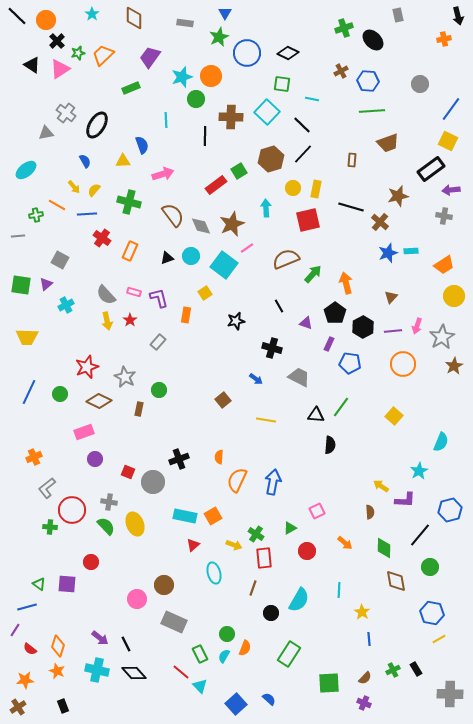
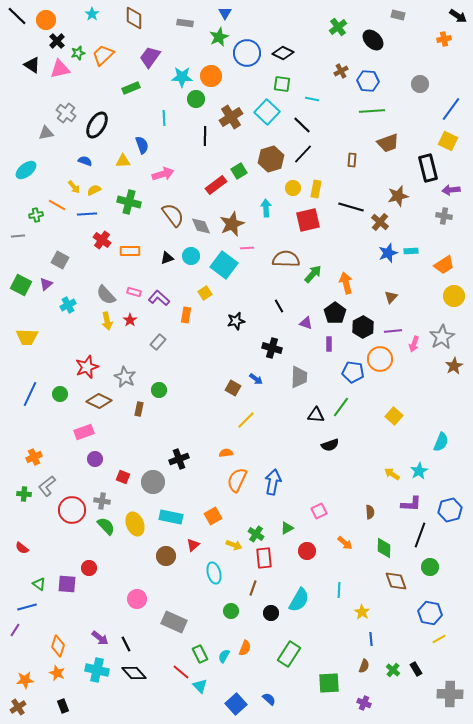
gray rectangle at (398, 15): rotated 64 degrees counterclockwise
black arrow at (458, 16): rotated 42 degrees counterclockwise
green cross at (344, 28): moved 6 px left, 1 px up; rotated 18 degrees counterclockwise
black diamond at (288, 53): moved 5 px left
pink triangle at (60, 69): rotated 20 degrees clockwise
cyan star at (182, 77): rotated 20 degrees clockwise
brown cross at (231, 117): rotated 35 degrees counterclockwise
cyan line at (166, 120): moved 2 px left, 2 px up
blue semicircle at (85, 161): rotated 40 degrees counterclockwise
black rectangle at (431, 169): moved 3 px left, 1 px up; rotated 68 degrees counterclockwise
yellow semicircle at (94, 190): rotated 24 degrees clockwise
red cross at (102, 238): moved 2 px down
pink line at (247, 248): rotated 32 degrees clockwise
orange rectangle at (130, 251): rotated 66 degrees clockwise
brown semicircle at (286, 259): rotated 24 degrees clockwise
green square at (21, 285): rotated 20 degrees clockwise
purple L-shape at (159, 298): rotated 35 degrees counterclockwise
cyan cross at (66, 305): moved 2 px right
pink arrow at (417, 326): moved 3 px left, 18 px down
purple rectangle at (329, 344): rotated 24 degrees counterclockwise
blue pentagon at (350, 363): moved 3 px right, 9 px down
orange circle at (403, 364): moved 23 px left, 5 px up
gray trapezoid at (299, 377): rotated 65 degrees clockwise
blue line at (29, 392): moved 1 px right, 2 px down
brown square at (223, 400): moved 10 px right, 12 px up; rotated 21 degrees counterclockwise
yellow line at (266, 420): moved 20 px left; rotated 54 degrees counterclockwise
black semicircle at (330, 445): rotated 66 degrees clockwise
orange semicircle at (219, 457): moved 7 px right, 4 px up; rotated 80 degrees clockwise
red square at (128, 472): moved 5 px left, 5 px down
yellow arrow at (381, 486): moved 11 px right, 12 px up
gray L-shape at (47, 488): moved 2 px up
purple L-shape at (405, 500): moved 6 px right, 4 px down
gray cross at (109, 502): moved 7 px left, 1 px up
pink square at (317, 511): moved 2 px right
cyan rectangle at (185, 516): moved 14 px left, 1 px down
green cross at (50, 527): moved 26 px left, 33 px up
green triangle at (290, 528): moved 3 px left
black line at (420, 535): rotated 20 degrees counterclockwise
red circle at (91, 562): moved 2 px left, 6 px down
brown diamond at (396, 581): rotated 10 degrees counterclockwise
brown circle at (164, 585): moved 2 px right, 29 px up
blue hexagon at (432, 613): moved 2 px left
green circle at (227, 634): moved 4 px right, 23 px up
blue line at (369, 639): moved 2 px right
red semicircle at (30, 649): moved 8 px left, 101 px up
green cross at (393, 670): rotated 24 degrees counterclockwise
orange star at (57, 671): moved 2 px down
brown semicircle at (365, 678): moved 1 px left, 12 px up; rotated 24 degrees counterclockwise
